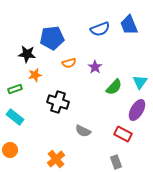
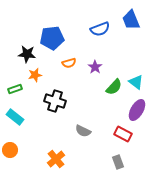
blue trapezoid: moved 2 px right, 5 px up
cyan triangle: moved 4 px left; rotated 28 degrees counterclockwise
black cross: moved 3 px left, 1 px up
gray rectangle: moved 2 px right
